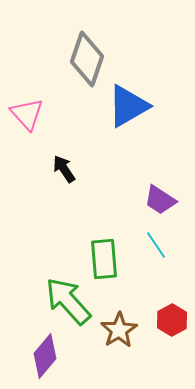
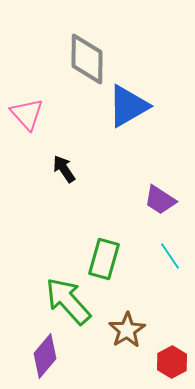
gray diamond: rotated 18 degrees counterclockwise
cyan line: moved 14 px right, 11 px down
green rectangle: rotated 21 degrees clockwise
red hexagon: moved 42 px down
brown star: moved 8 px right
